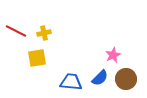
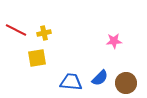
red line: moved 1 px up
pink star: moved 1 px right, 14 px up; rotated 21 degrees clockwise
brown circle: moved 4 px down
